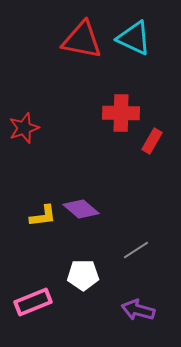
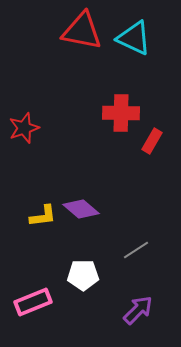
red triangle: moved 9 px up
purple arrow: rotated 120 degrees clockwise
